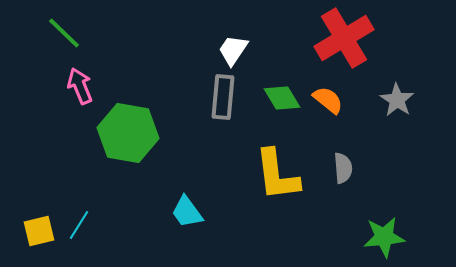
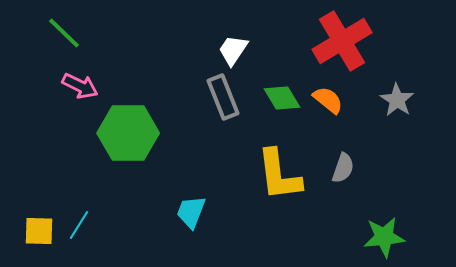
red cross: moved 2 px left, 3 px down
pink arrow: rotated 138 degrees clockwise
gray rectangle: rotated 27 degrees counterclockwise
green hexagon: rotated 10 degrees counterclockwise
gray semicircle: rotated 24 degrees clockwise
yellow L-shape: moved 2 px right
cyan trapezoid: moved 4 px right; rotated 57 degrees clockwise
yellow square: rotated 16 degrees clockwise
